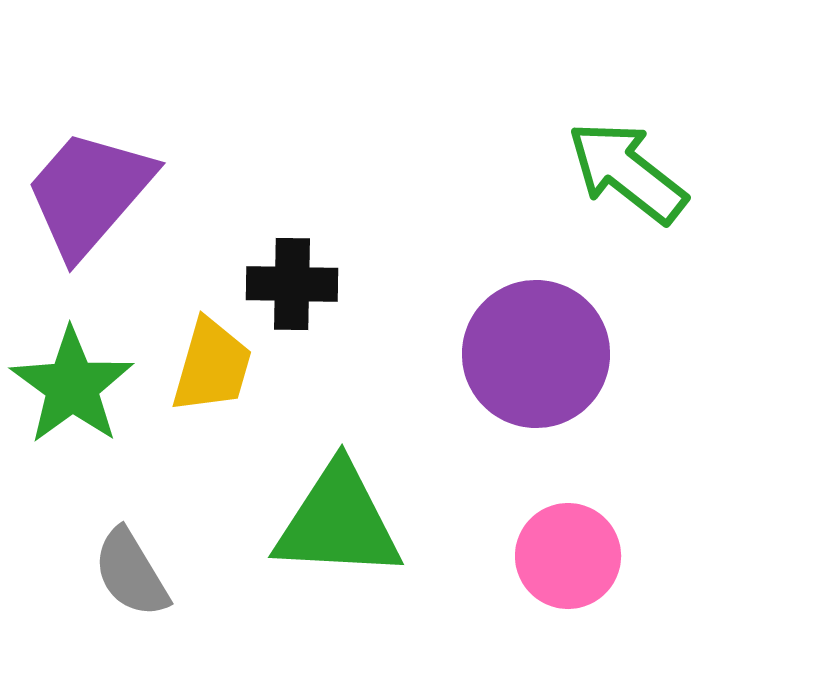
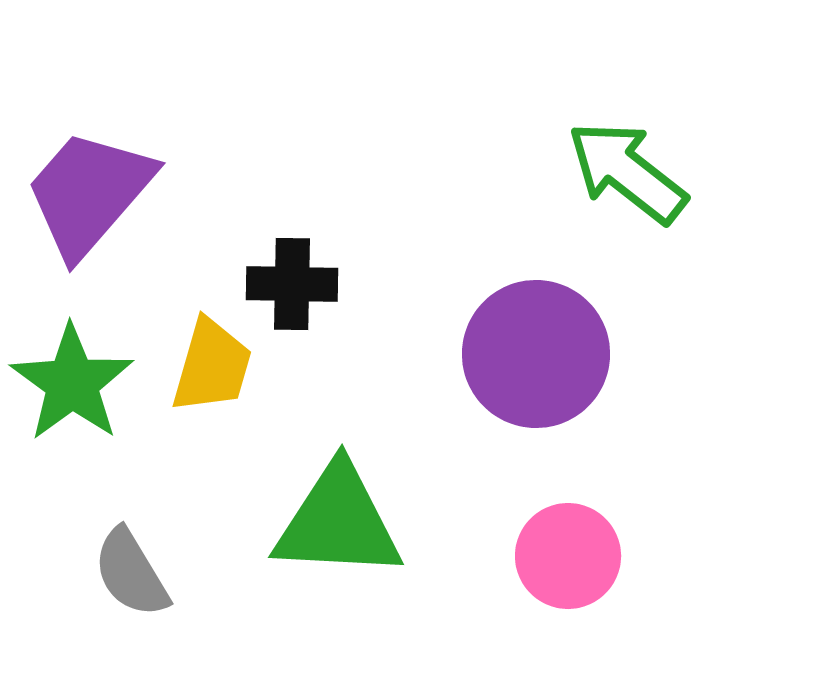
green star: moved 3 px up
